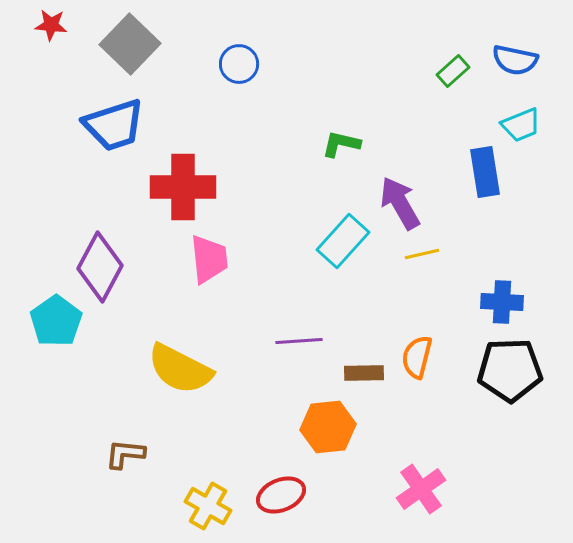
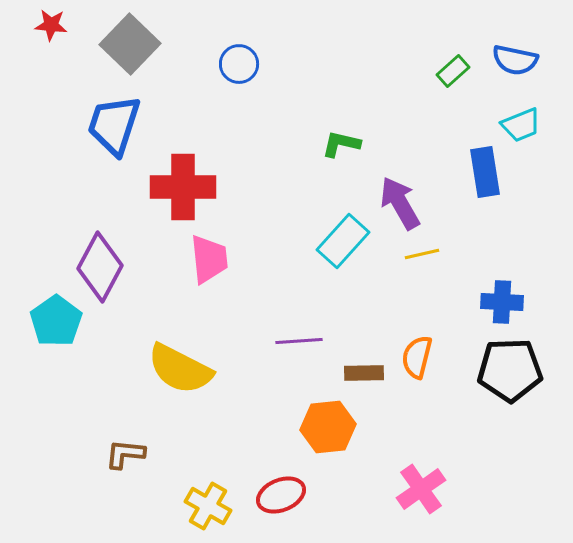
blue trapezoid: rotated 126 degrees clockwise
